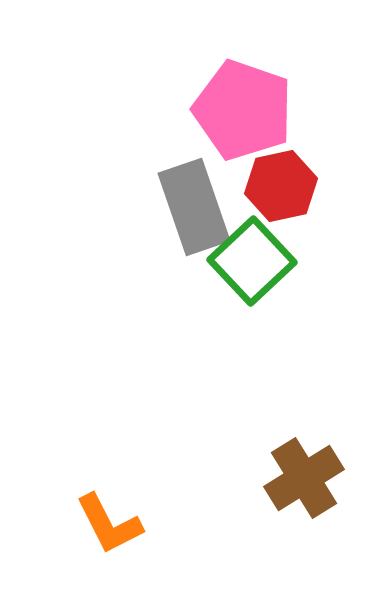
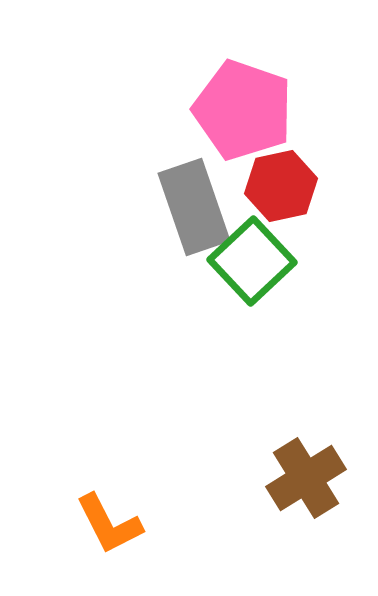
brown cross: moved 2 px right
